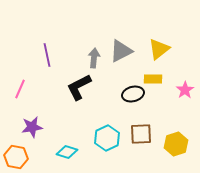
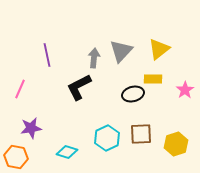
gray triangle: rotated 20 degrees counterclockwise
purple star: moved 1 px left, 1 px down
